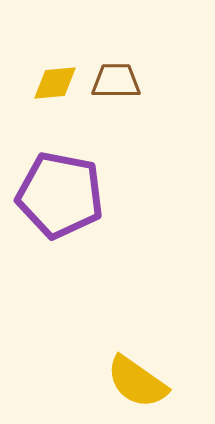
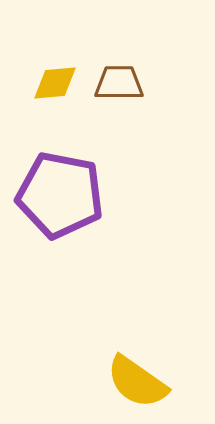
brown trapezoid: moved 3 px right, 2 px down
